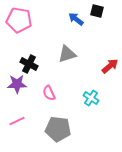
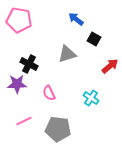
black square: moved 3 px left, 28 px down; rotated 16 degrees clockwise
pink line: moved 7 px right
